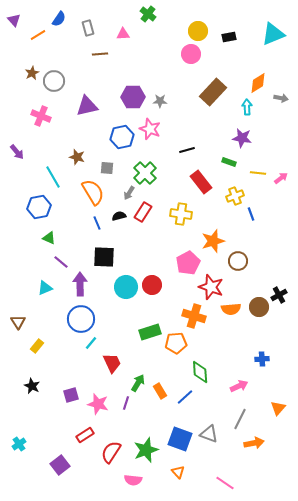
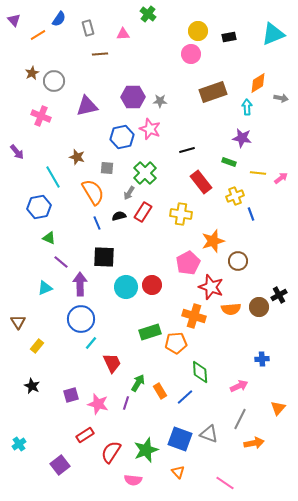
brown rectangle at (213, 92): rotated 28 degrees clockwise
